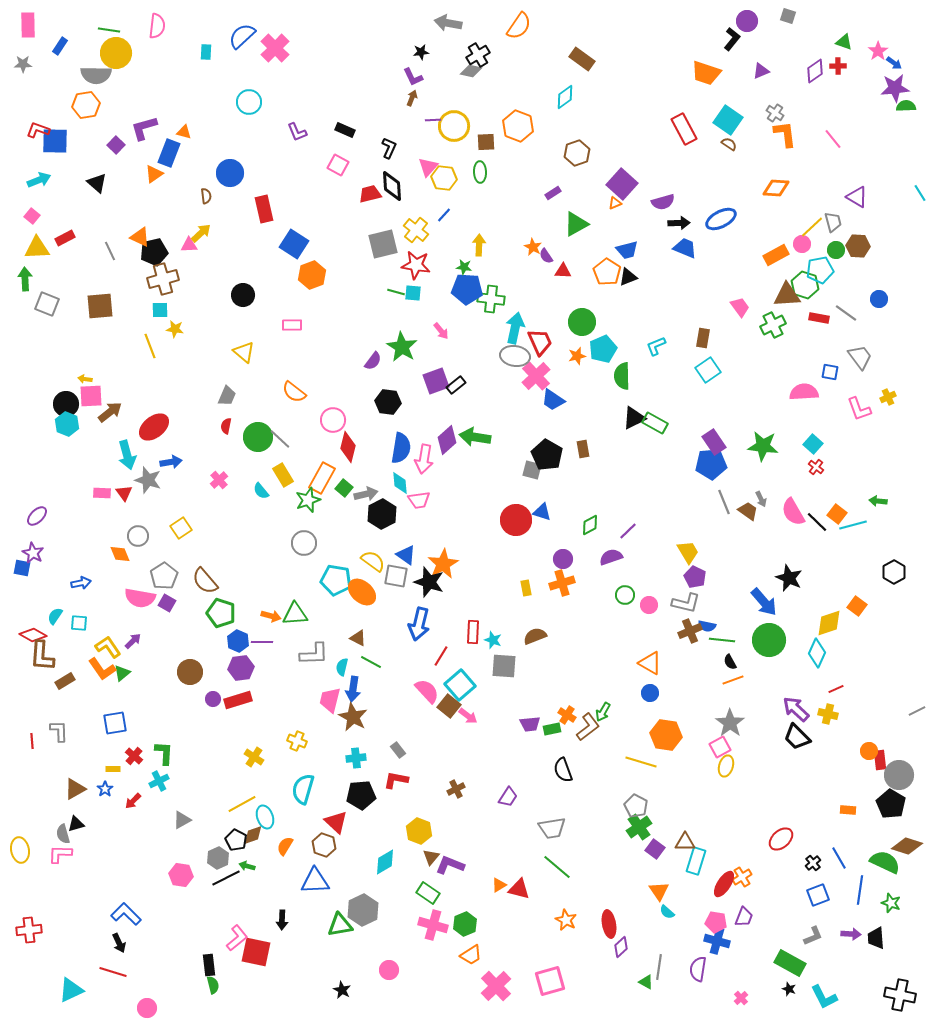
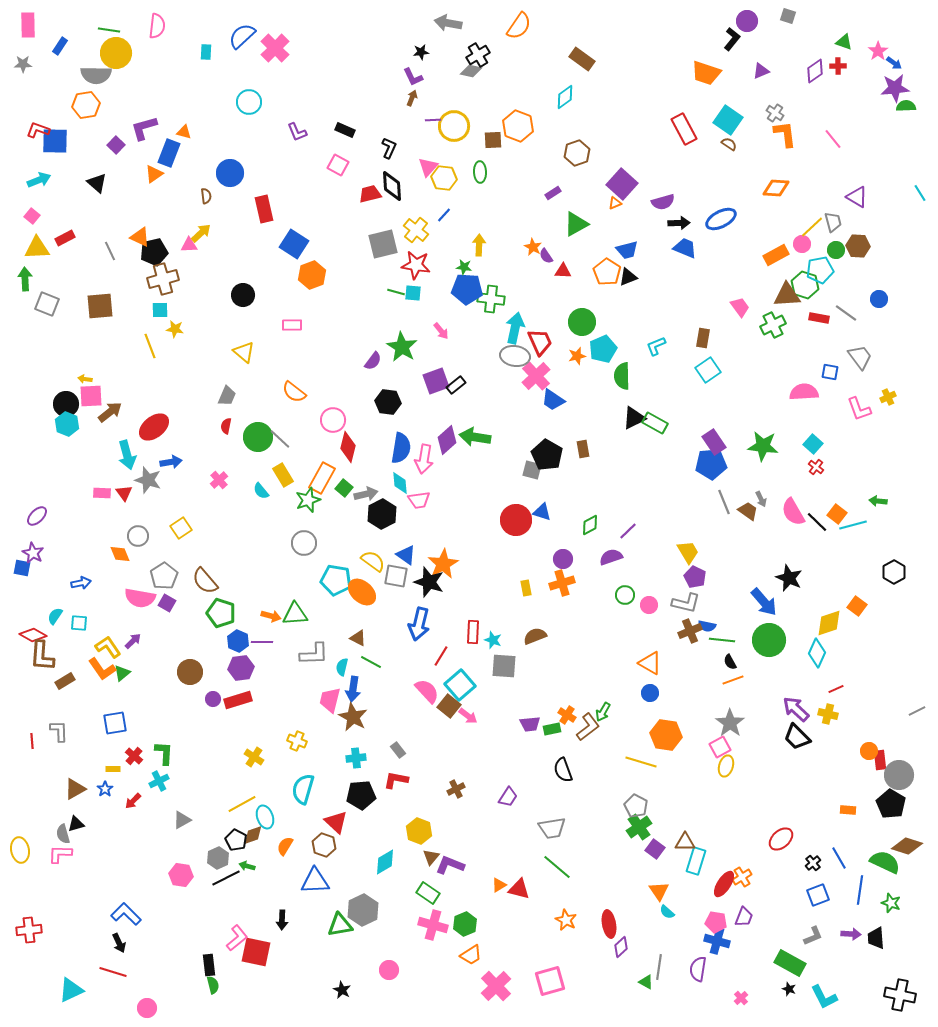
brown square at (486, 142): moved 7 px right, 2 px up
